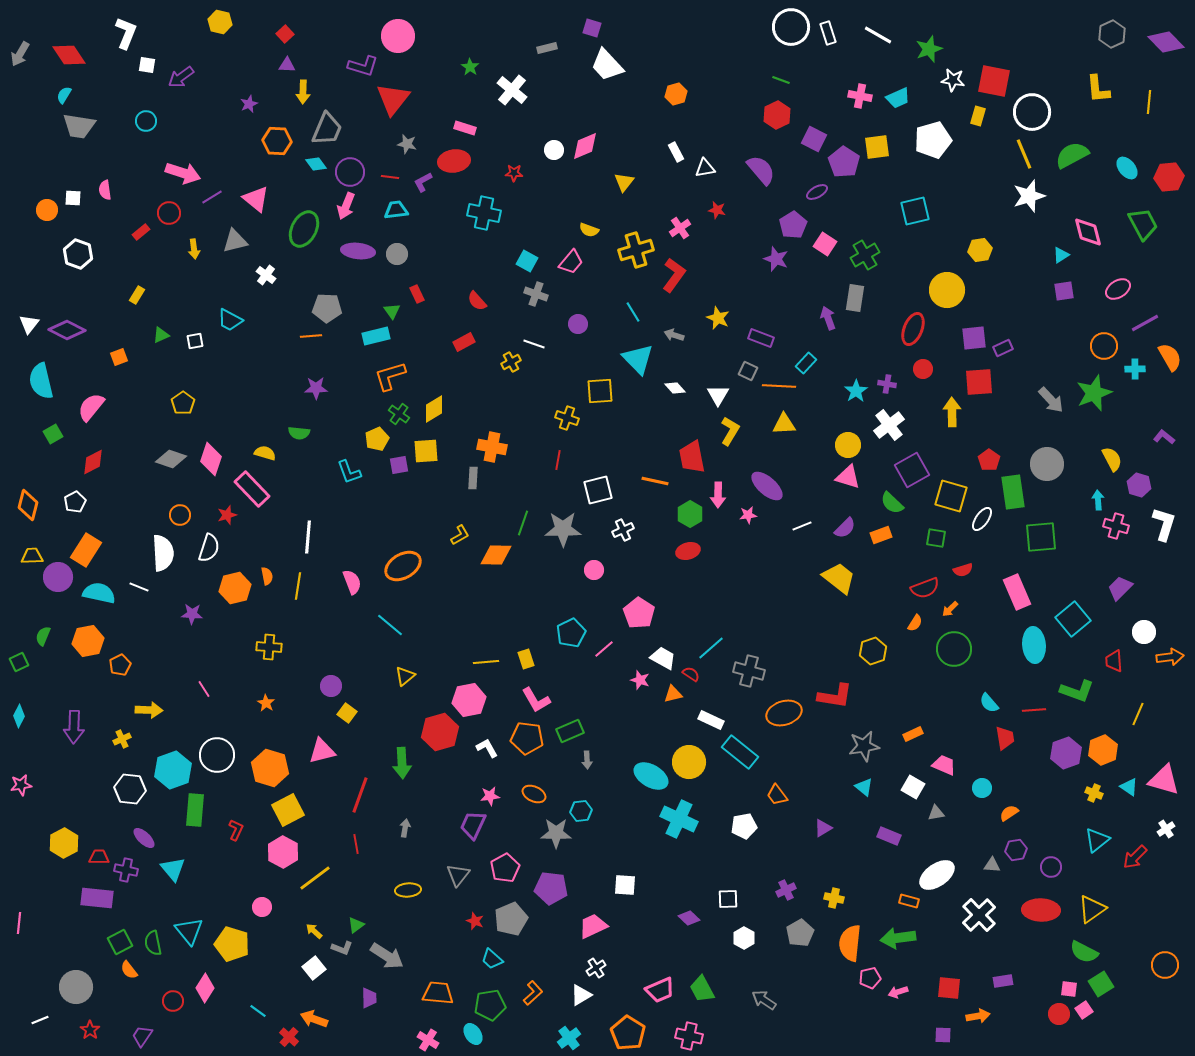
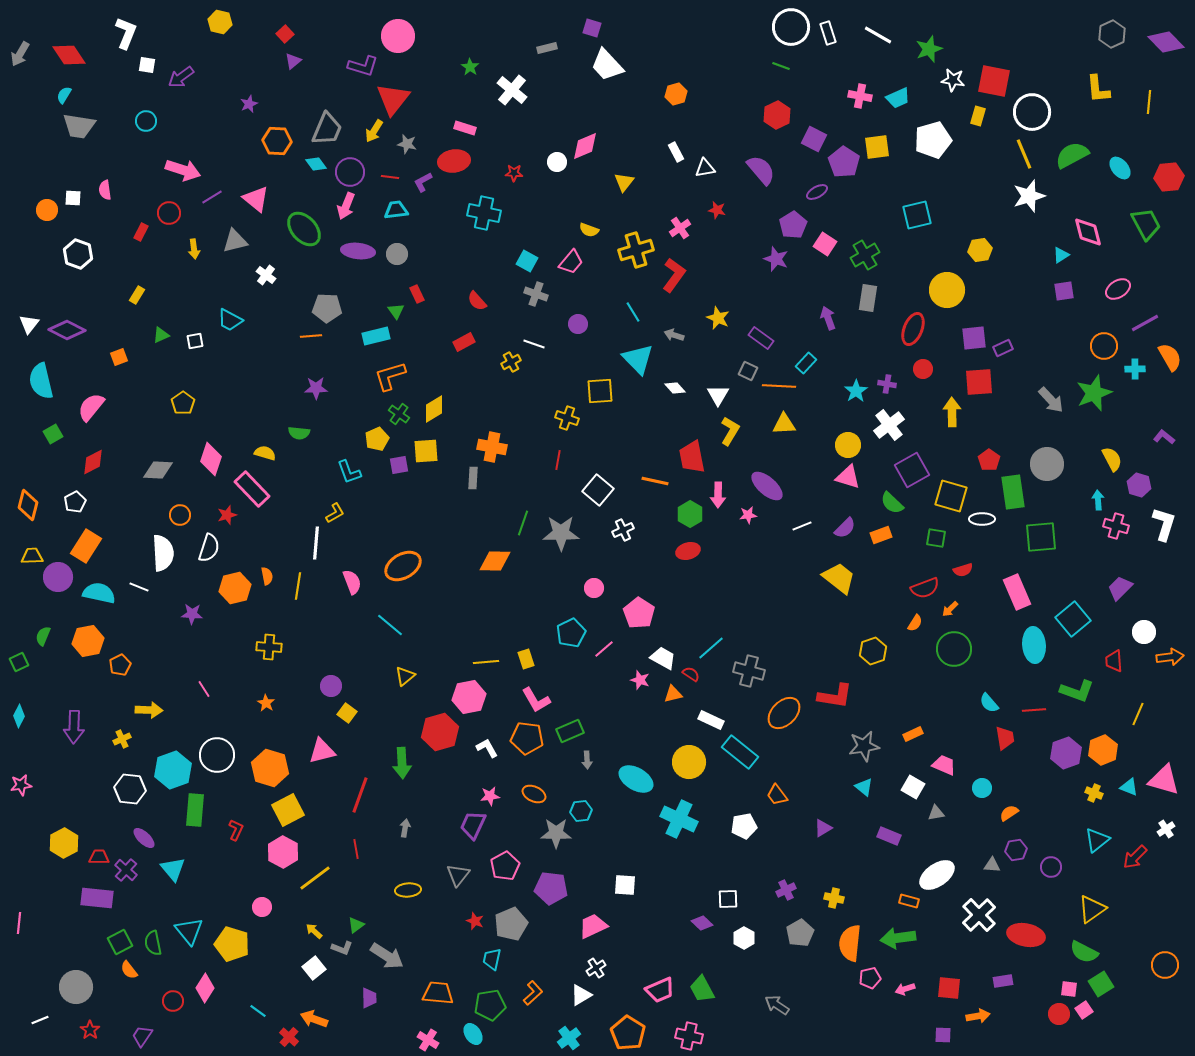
purple triangle at (287, 65): moved 6 px right, 4 px up; rotated 42 degrees counterclockwise
green line at (781, 80): moved 14 px up
yellow arrow at (303, 92): moved 71 px right, 39 px down; rotated 30 degrees clockwise
white circle at (554, 150): moved 3 px right, 12 px down
cyan ellipse at (1127, 168): moved 7 px left
pink arrow at (183, 173): moved 3 px up
cyan square at (915, 211): moved 2 px right, 4 px down
green trapezoid at (1143, 224): moved 3 px right
green ellipse at (304, 229): rotated 69 degrees counterclockwise
red rectangle at (141, 232): rotated 24 degrees counterclockwise
gray rectangle at (855, 298): moved 13 px right
green triangle at (392, 311): moved 4 px right
purple rectangle at (761, 338): rotated 15 degrees clockwise
gray diamond at (171, 459): moved 13 px left, 11 px down; rotated 16 degrees counterclockwise
white square at (598, 490): rotated 36 degrees counterclockwise
white ellipse at (982, 519): rotated 55 degrees clockwise
gray star at (563, 529): moved 2 px left, 4 px down
yellow L-shape at (460, 535): moved 125 px left, 22 px up
white line at (308, 537): moved 8 px right, 6 px down
orange rectangle at (86, 550): moved 4 px up
orange diamond at (496, 555): moved 1 px left, 6 px down
pink circle at (594, 570): moved 18 px down
pink hexagon at (469, 700): moved 3 px up
orange ellipse at (784, 713): rotated 28 degrees counterclockwise
cyan ellipse at (651, 776): moved 15 px left, 3 px down
cyan triangle at (1129, 787): rotated 12 degrees counterclockwise
red line at (356, 844): moved 5 px down
pink pentagon at (505, 868): moved 2 px up
purple cross at (126, 870): rotated 30 degrees clockwise
red ellipse at (1041, 910): moved 15 px left, 25 px down; rotated 9 degrees clockwise
purple diamond at (689, 918): moved 13 px right, 5 px down
gray pentagon at (511, 919): moved 5 px down
cyan trapezoid at (492, 959): rotated 60 degrees clockwise
pink arrow at (898, 992): moved 7 px right, 3 px up
gray arrow at (764, 1000): moved 13 px right, 5 px down
